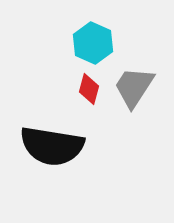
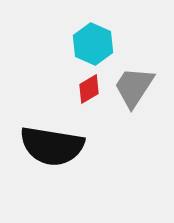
cyan hexagon: moved 1 px down
red diamond: rotated 44 degrees clockwise
